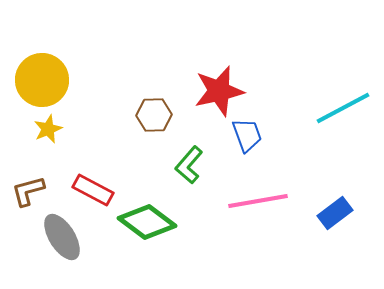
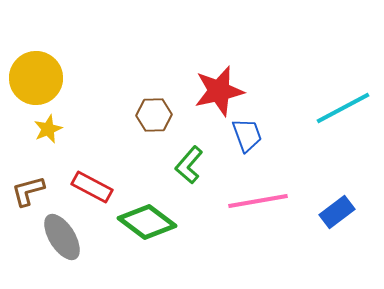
yellow circle: moved 6 px left, 2 px up
red rectangle: moved 1 px left, 3 px up
blue rectangle: moved 2 px right, 1 px up
